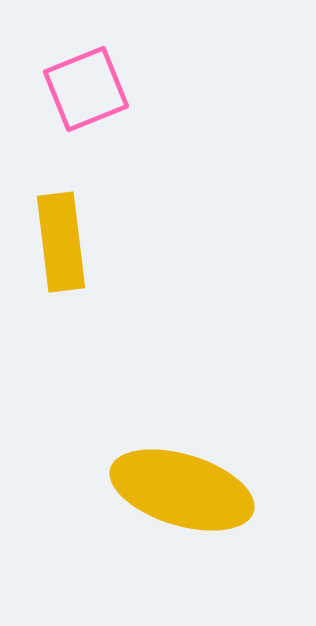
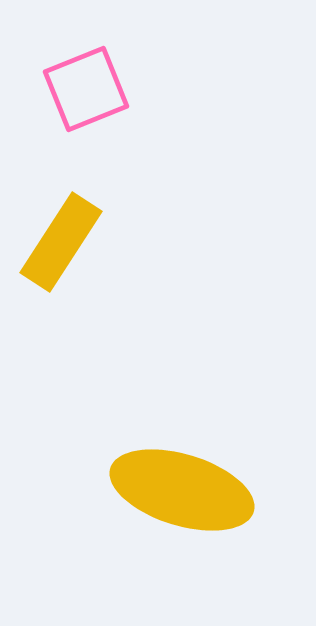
yellow rectangle: rotated 40 degrees clockwise
